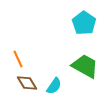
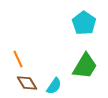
green trapezoid: rotated 92 degrees clockwise
